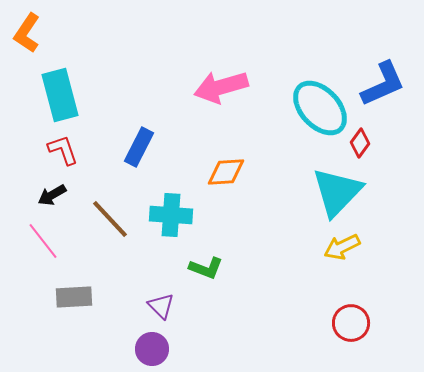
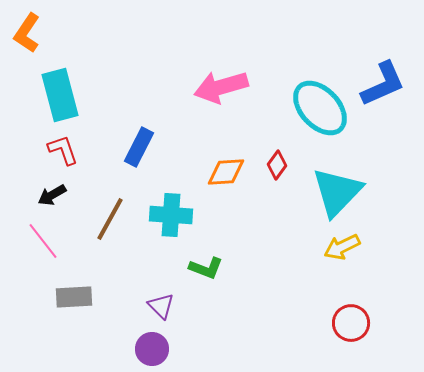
red diamond: moved 83 px left, 22 px down
brown line: rotated 72 degrees clockwise
